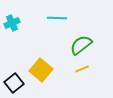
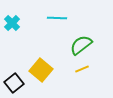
cyan cross: rotated 21 degrees counterclockwise
